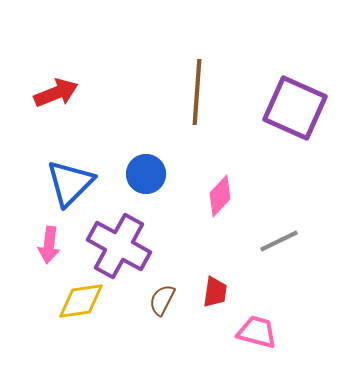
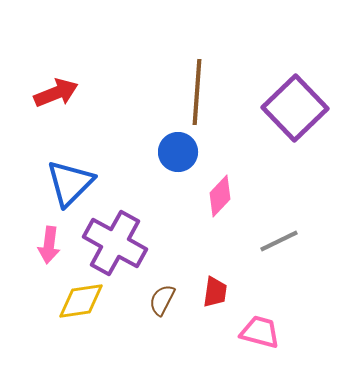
purple square: rotated 22 degrees clockwise
blue circle: moved 32 px right, 22 px up
purple cross: moved 4 px left, 3 px up
pink trapezoid: moved 3 px right
